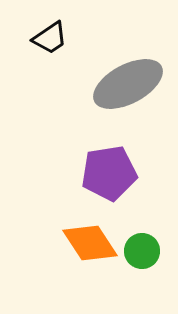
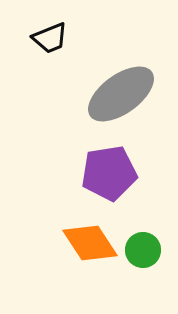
black trapezoid: rotated 12 degrees clockwise
gray ellipse: moved 7 px left, 10 px down; rotated 8 degrees counterclockwise
green circle: moved 1 px right, 1 px up
